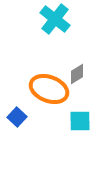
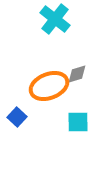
gray diamond: rotated 15 degrees clockwise
orange ellipse: moved 3 px up; rotated 42 degrees counterclockwise
cyan square: moved 2 px left, 1 px down
